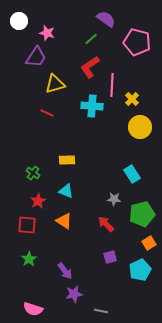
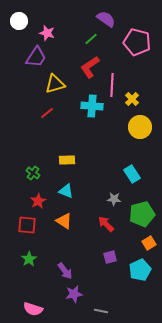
red line: rotated 64 degrees counterclockwise
